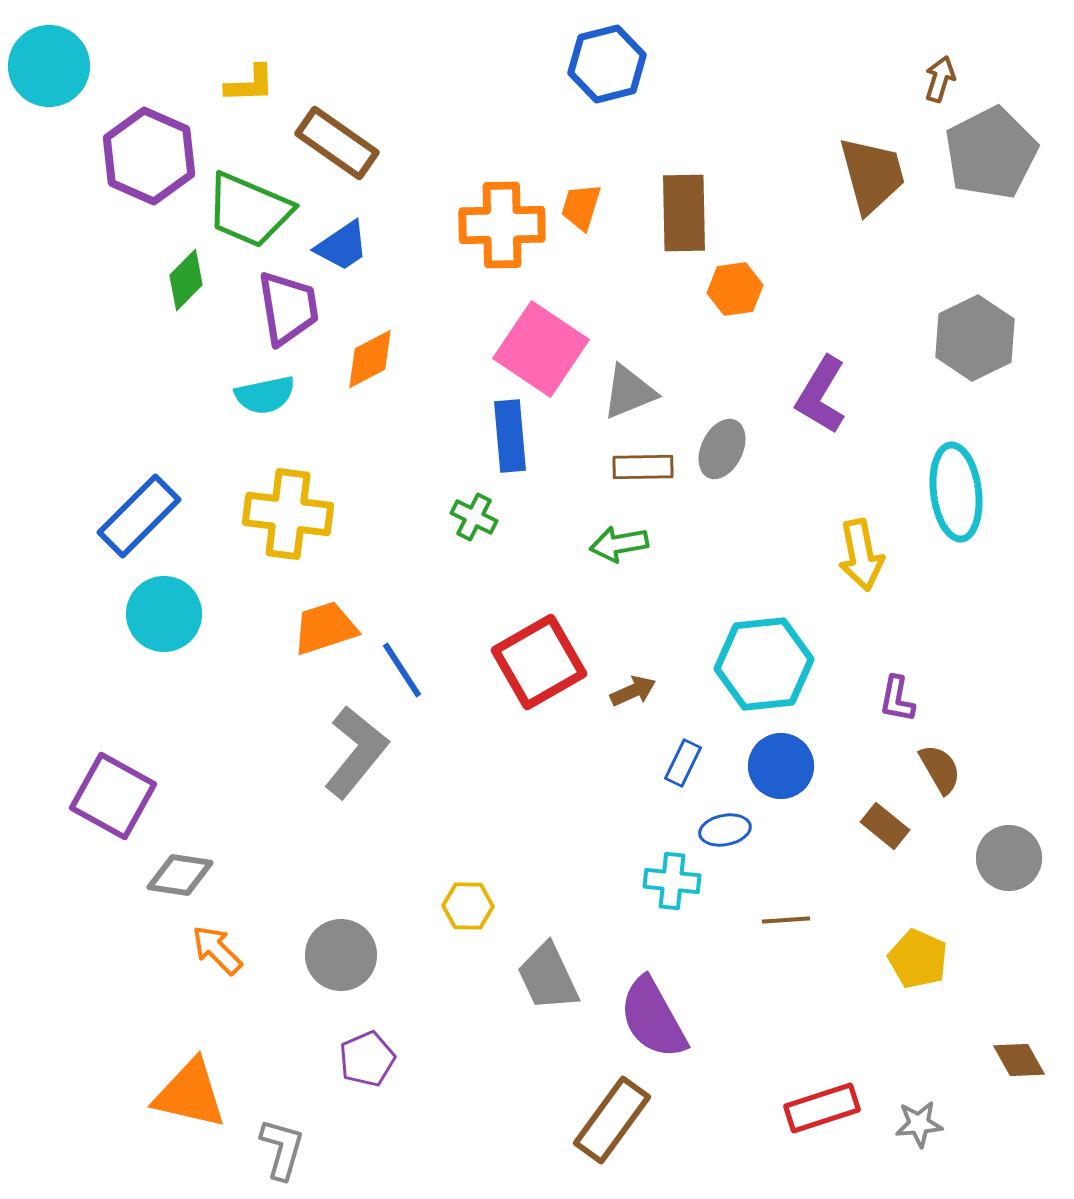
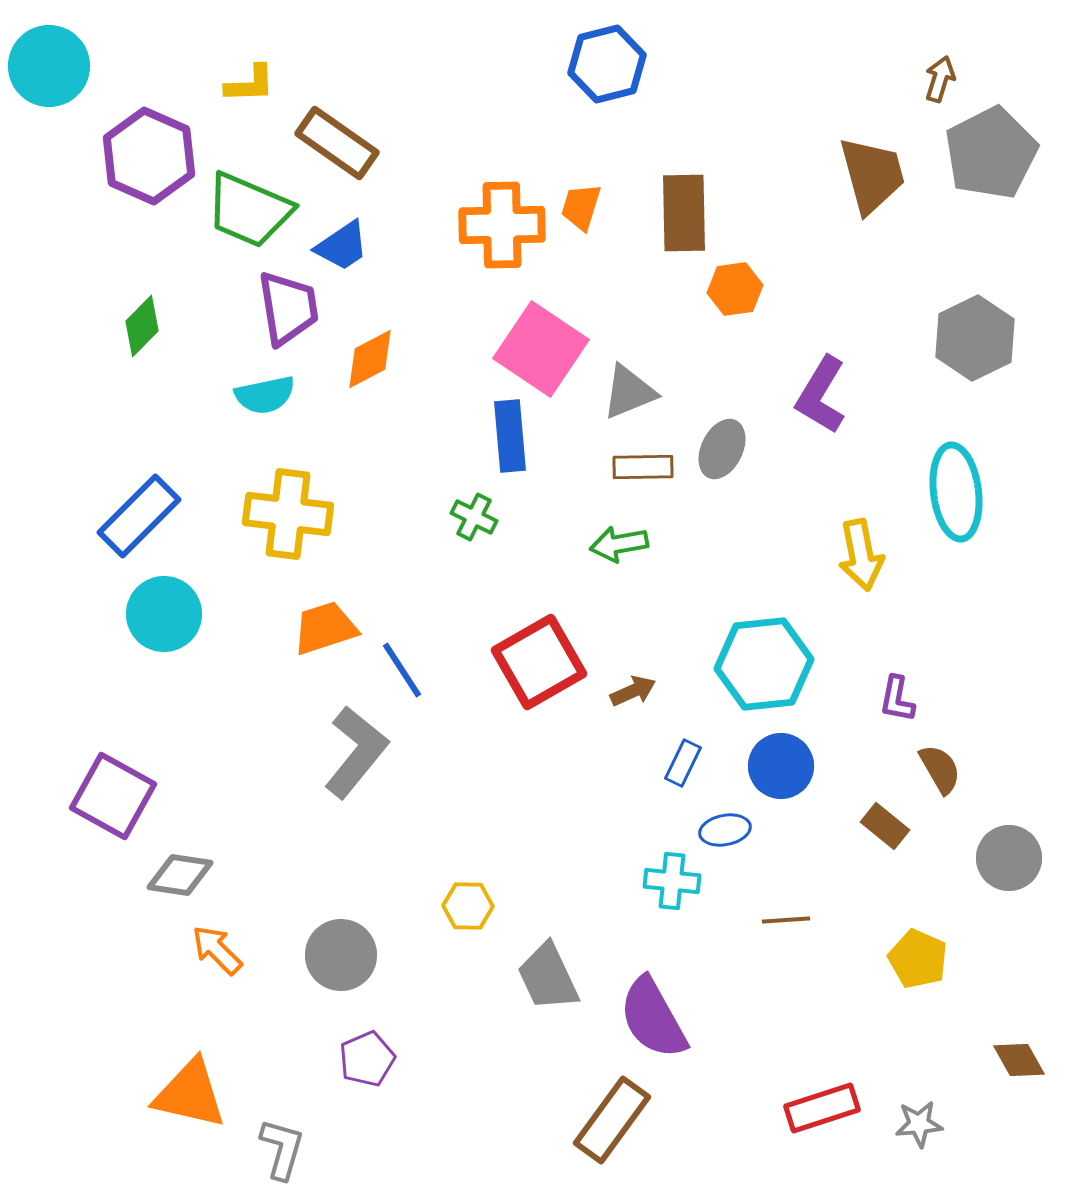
green diamond at (186, 280): moved 44 px left, 46 px down
